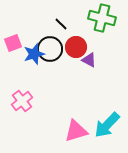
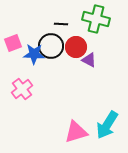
green cross: moved 6 px left, 1 px down
black line: rotated 40 degrees counterclockwise
black circle: moved 1 px right, 3 px up
blue star: rotated 20 degrees clockwise
pink cross: moved 12 px up
cyan arrow: rotated 12 degrees counterclockwise
pink triangle: moved 1 px down
